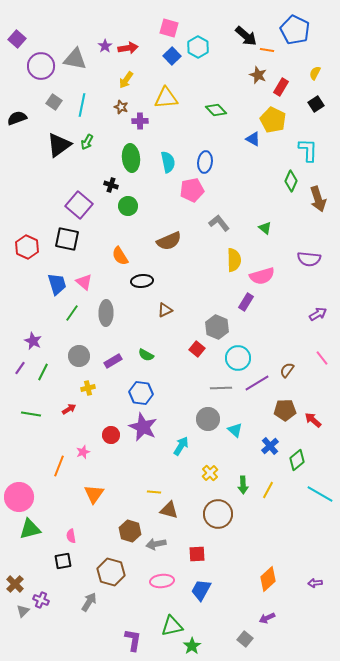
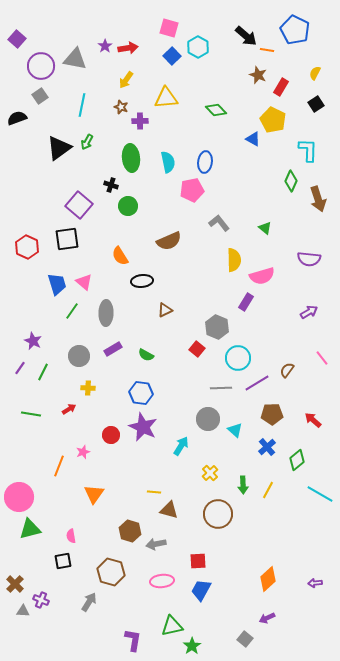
gray square at (54, 102): moved 14 px left, 6 px up; rotated 21 degrees clockwise
black triangle at (59, 145): moved 3 px down
black square at (67, 239): rotated 20 degrees counterclockwise
green line at (72, 313): moved 2 px up
purple arrow at (318, 314): moved 9 px left, 2 px up
purple rectangle at (113, 361): moved 12 px up
yellow cross at (88, 388): rotated 16 degrees clockwise
brown pentagon at (285, 410): moved 13 px left, 4 px down
blue cross at (270, 446): moved 3 px left, 1 px down
red square at (197, 554): moved 1 px right, 7 px down
gray triangle at (23, 611): rotated 48 degrees clockwise
